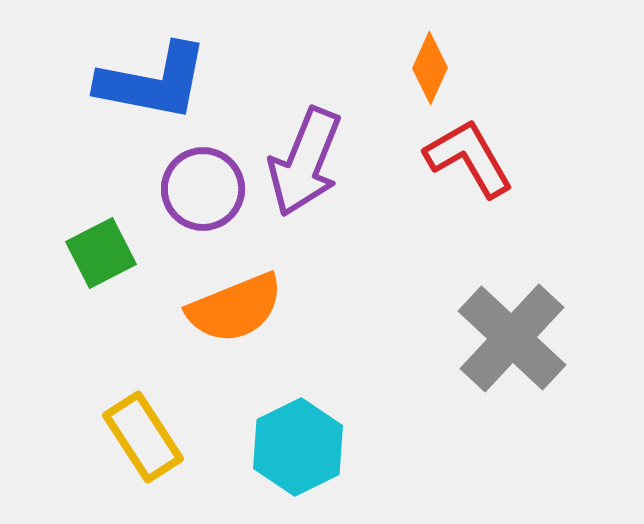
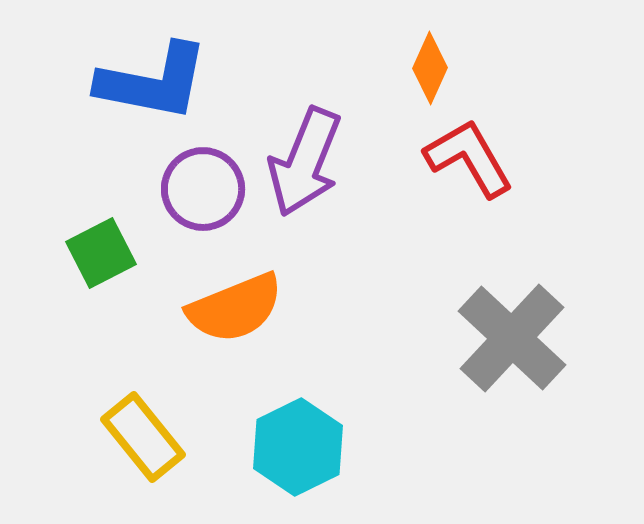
yellow rectangle: rotated 6 degrees counterclockwise
